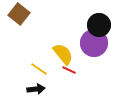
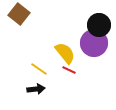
yellow semicircle: moved 2 px right, 1 px up
